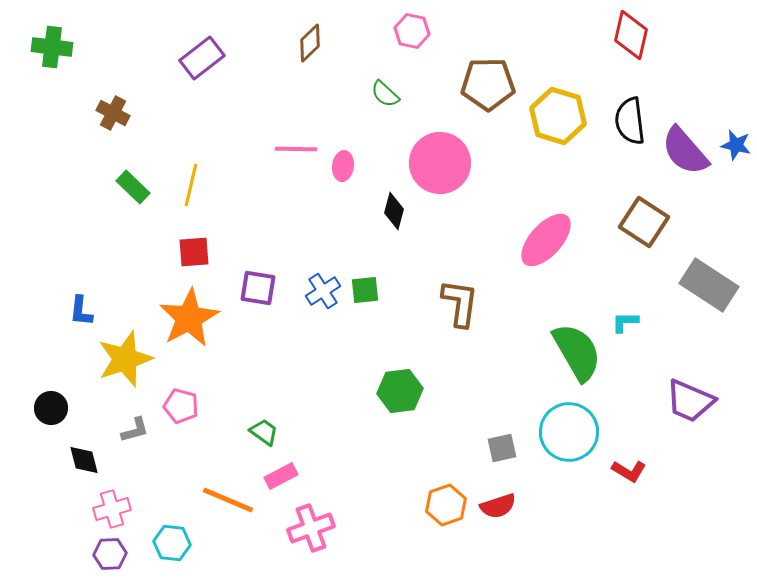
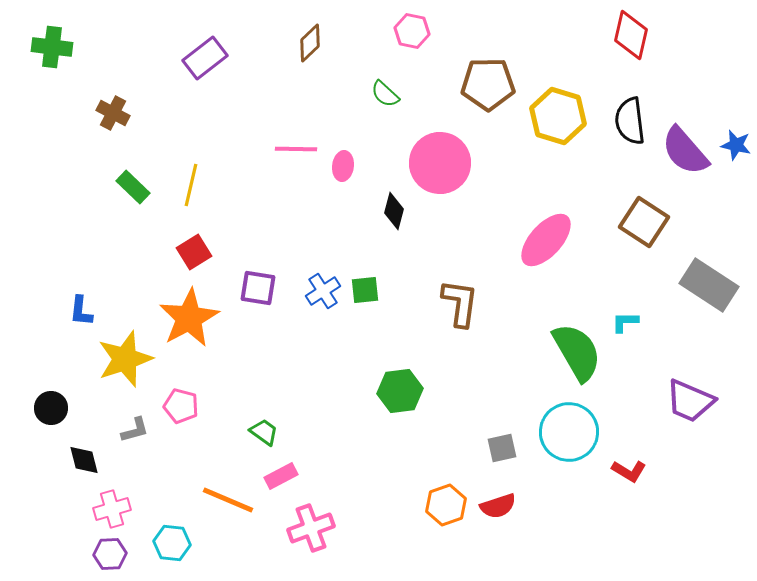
purple rectangle at (202, 58): moved 3 px right
red square at (194, 252): rotated 28 degrees counterclockwise
